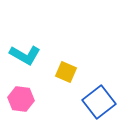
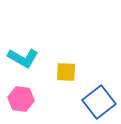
cyan L-shape: moved 2 px left, 3 px down
yellow square: rotated 20 degrees counterclockwise
